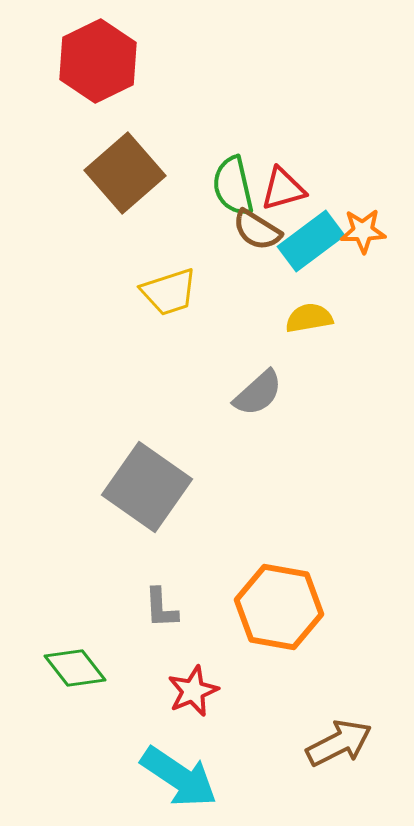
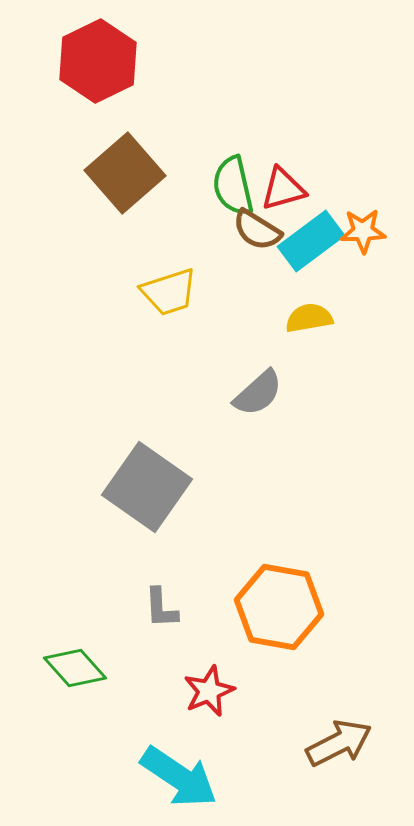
green diamond: rotated 4 degrees counterclockwise
red star: moved 16 px right
